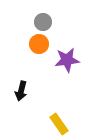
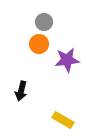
gray circle: moved 1 px right
yellow rectangle: moved 4 px right, 4 px up; rotated 25 degrees counterclockwise
